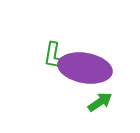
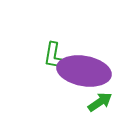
purple ellipse: moved 1 px left, 3 px down
